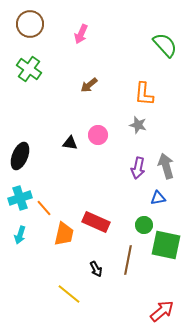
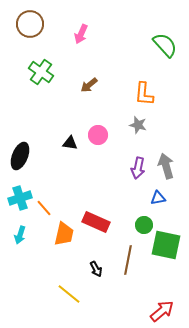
green cross: moved 12 px right, 3 px down
